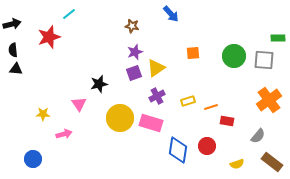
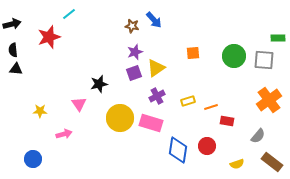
blue arrow: moved 17 px left, 6 px down
yellow star: moved 3 px left, 3 px up
